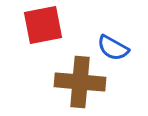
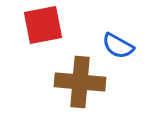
blue semicircle: moved 5 px right, 2 px up
